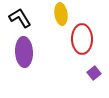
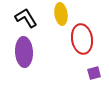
black L-shape: moved 6 px right
red ellipse: rotated 8 degrees counterclockwise
purple square: rotated 24 degrees clockwise
